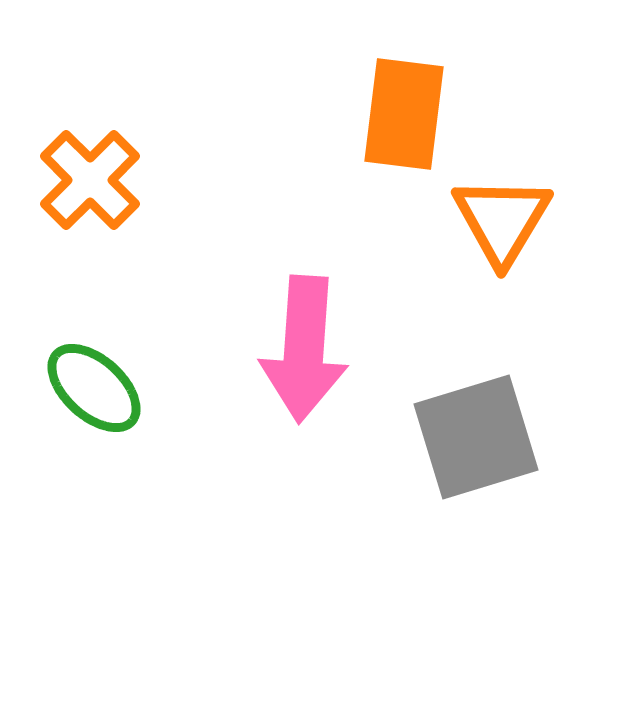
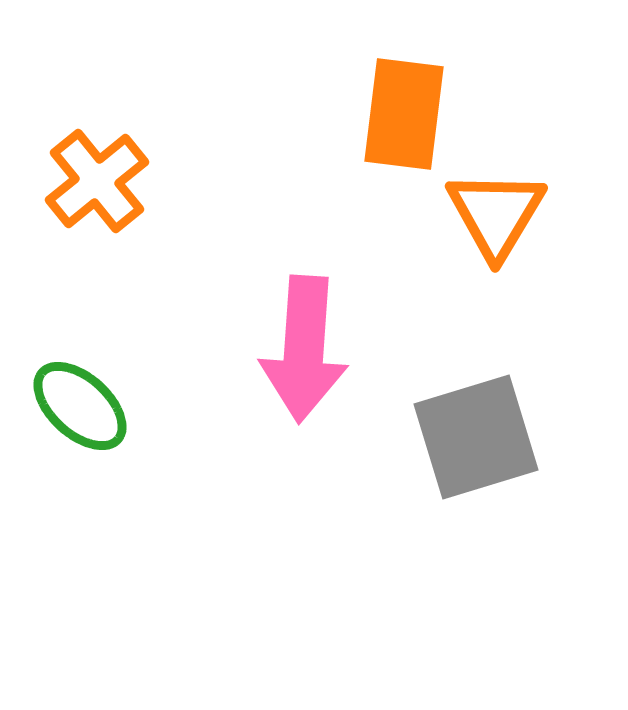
orange cross: moved 7 px right, 1 px down; rotated 6 degrees clockwise
orange triangle: moved 6 px left, 6 px up
green ellipse: moved 14 px left, 18 px down
